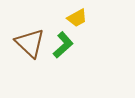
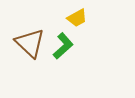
green L-shape: moved 1 px down
